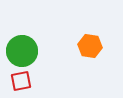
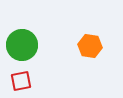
green circle: moved 6 px up
